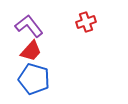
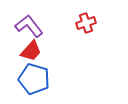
red cross: moved 1 px down
